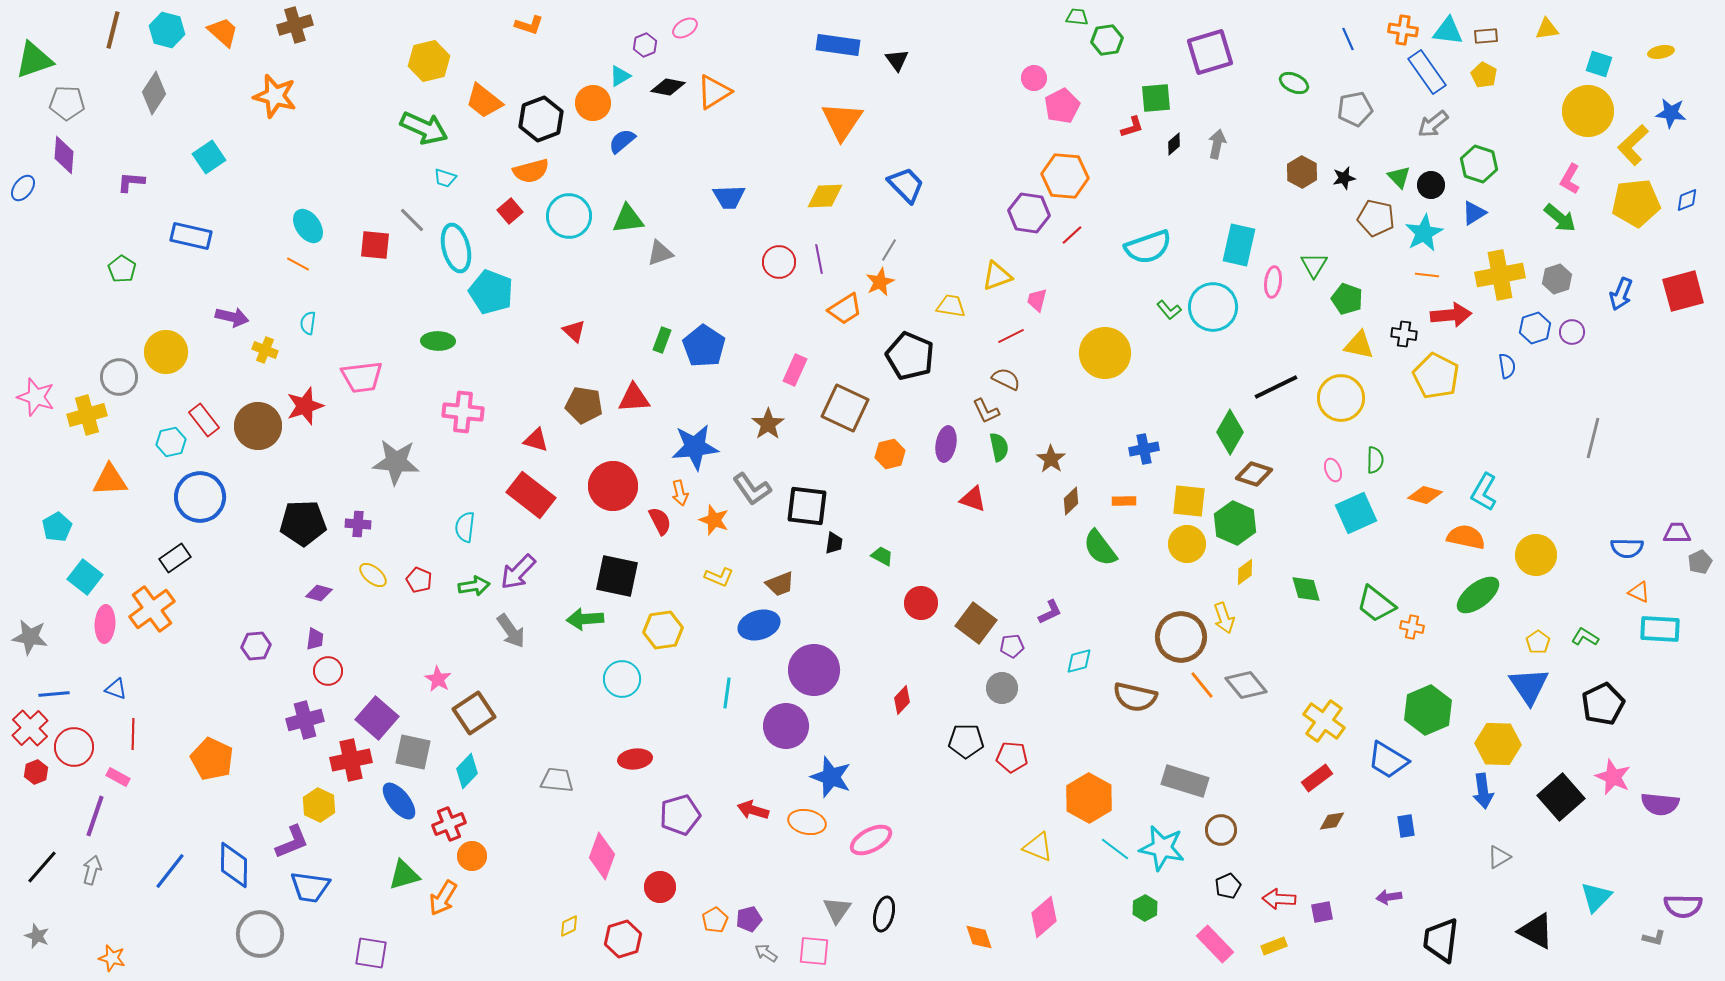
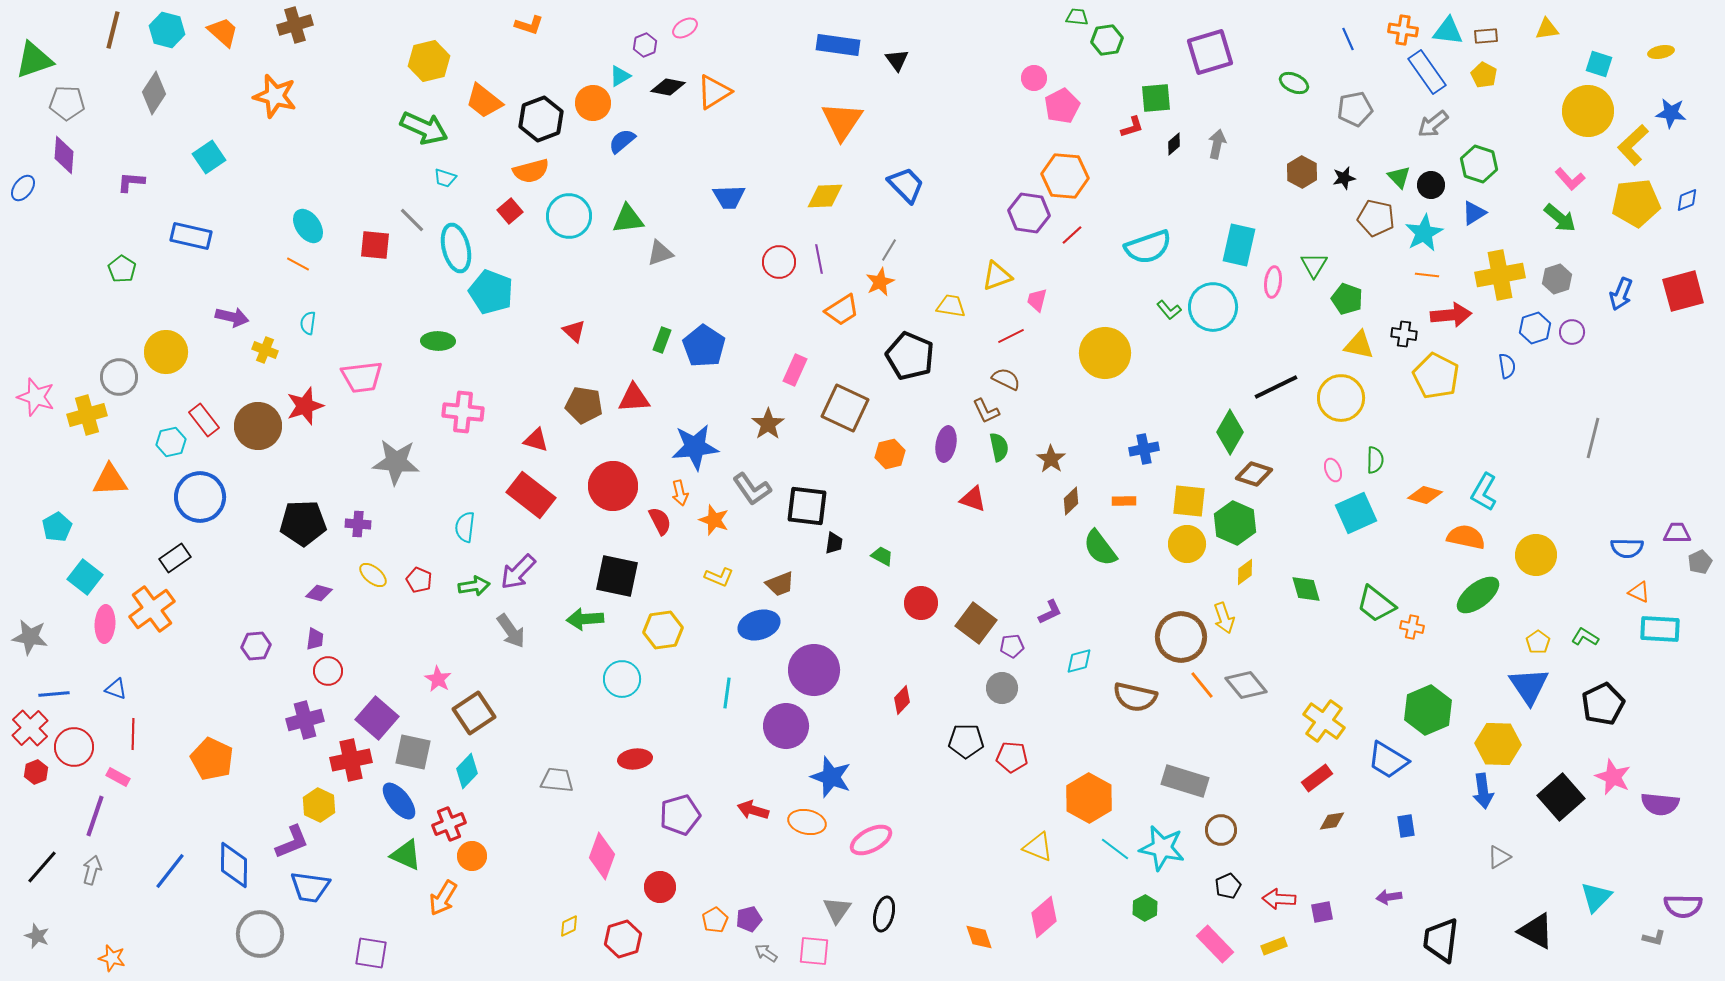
pink L-shape at (1570, 179): rotated 72 degrees counterclockwise
orange trapezoid at (845, 309): moved 3 px left, 1 px down
green triangle at (404, 875): moved 2 px right, 20 px up; rotated 40 degrees clockwise
